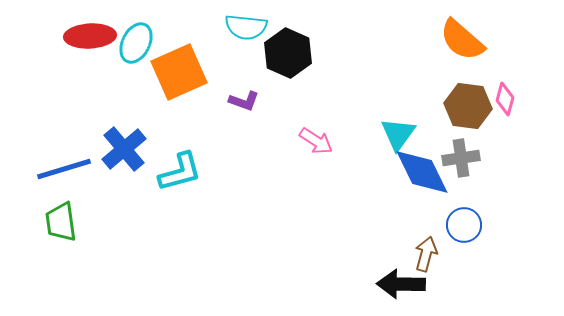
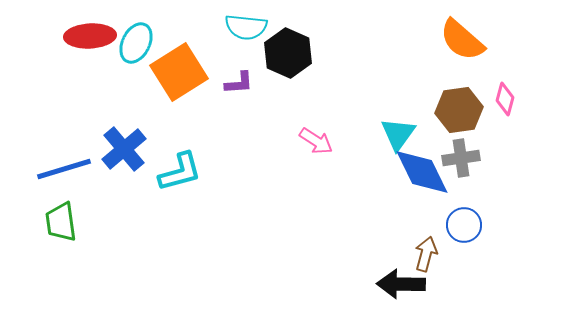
orange square: rotated 8 degrees counterclockwise
purple L-shape: moved 5 px left, 18 px up; rotated 24 degrees counterclockwise
brown hexagon: moved 9 px left, 4 px down; rotated 15 degrees counterclockwise
